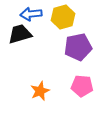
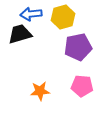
orange star: rotated 18 degrees clockwise
